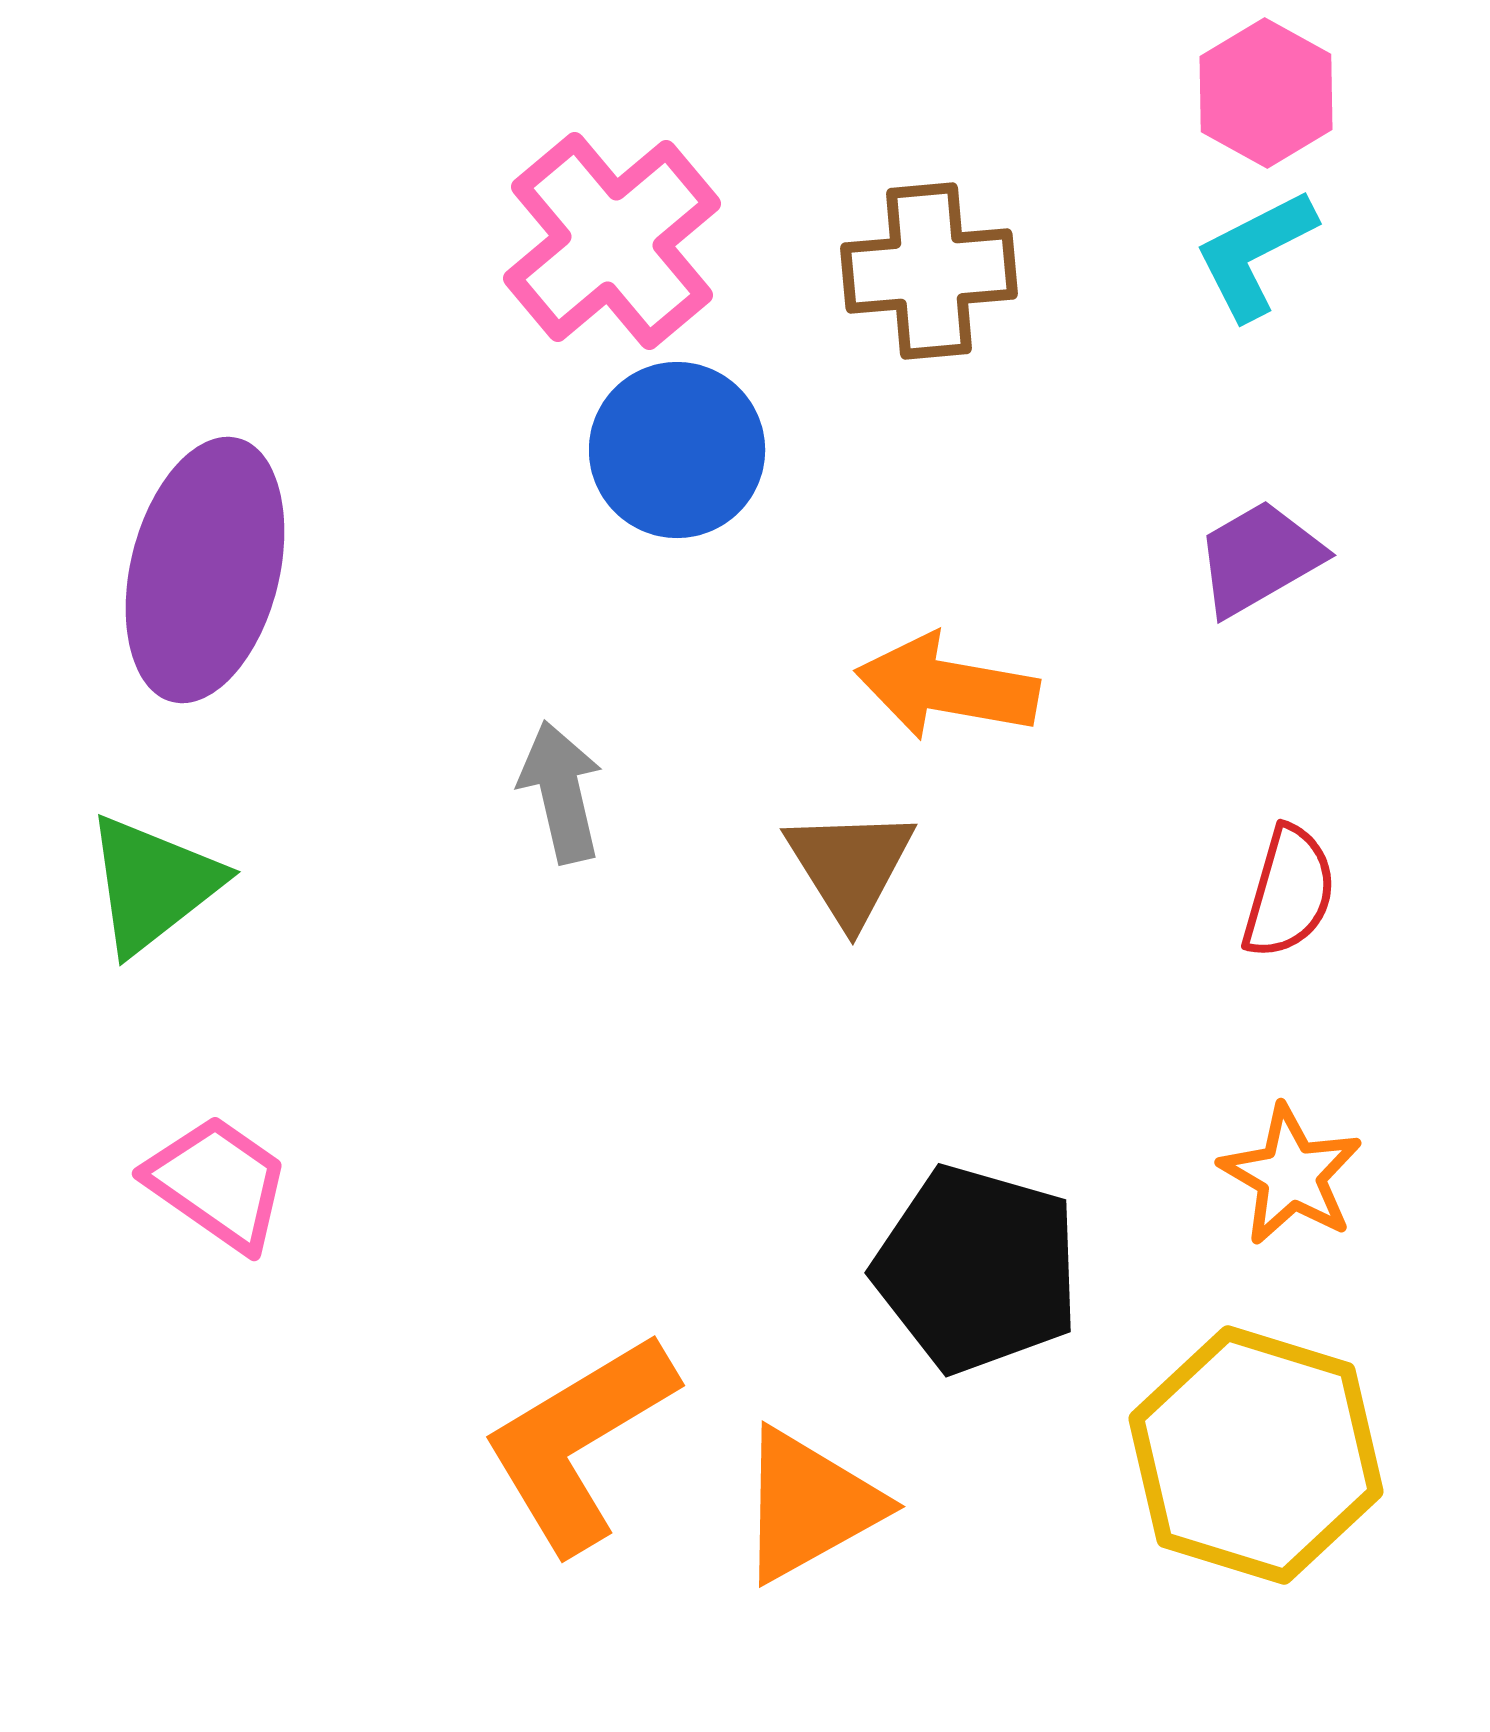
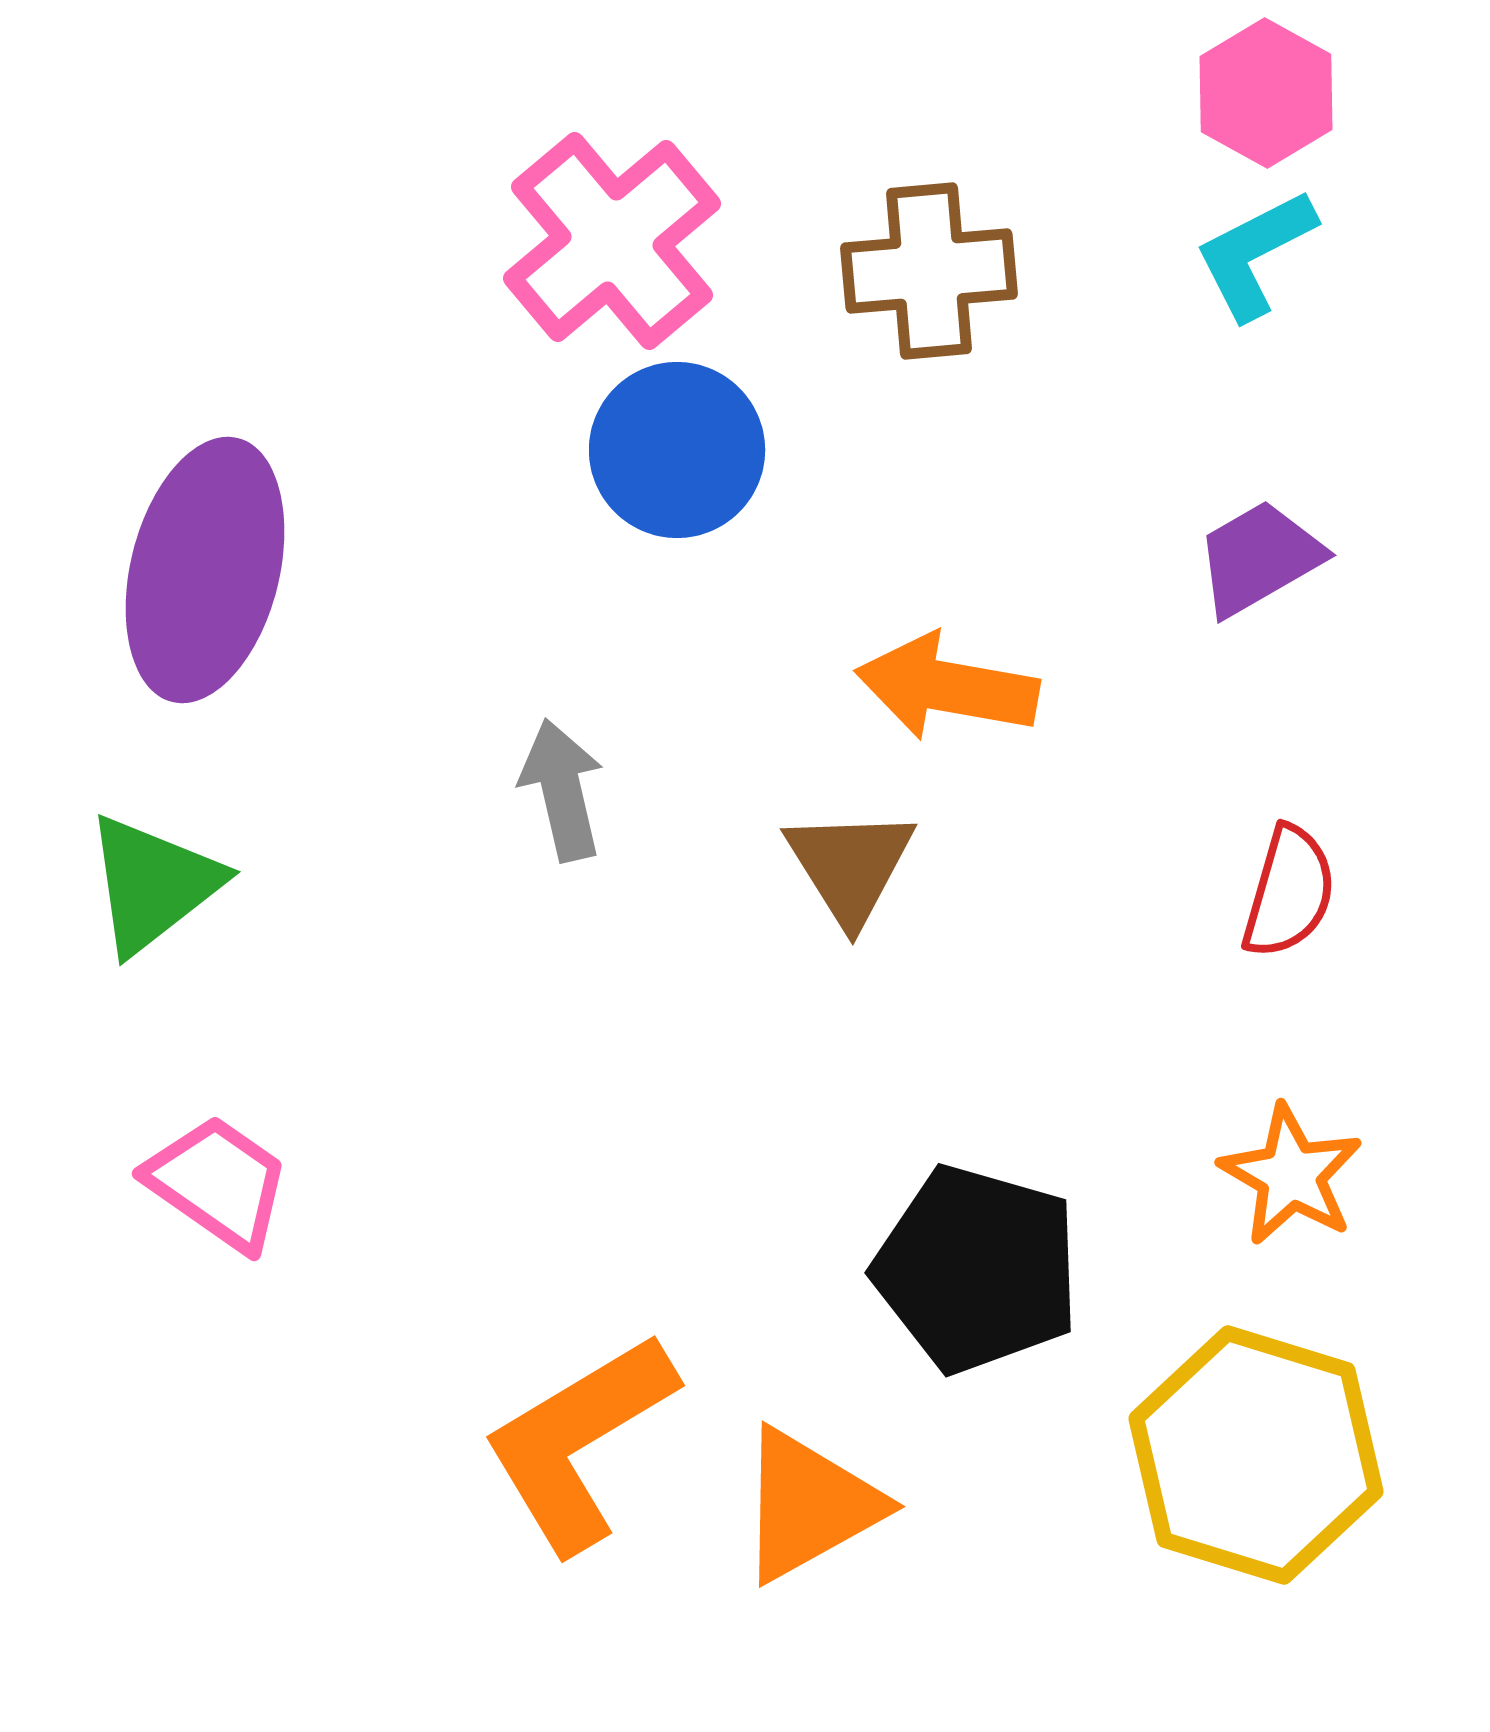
gray arrow: moved 1 px right, 2 px up
